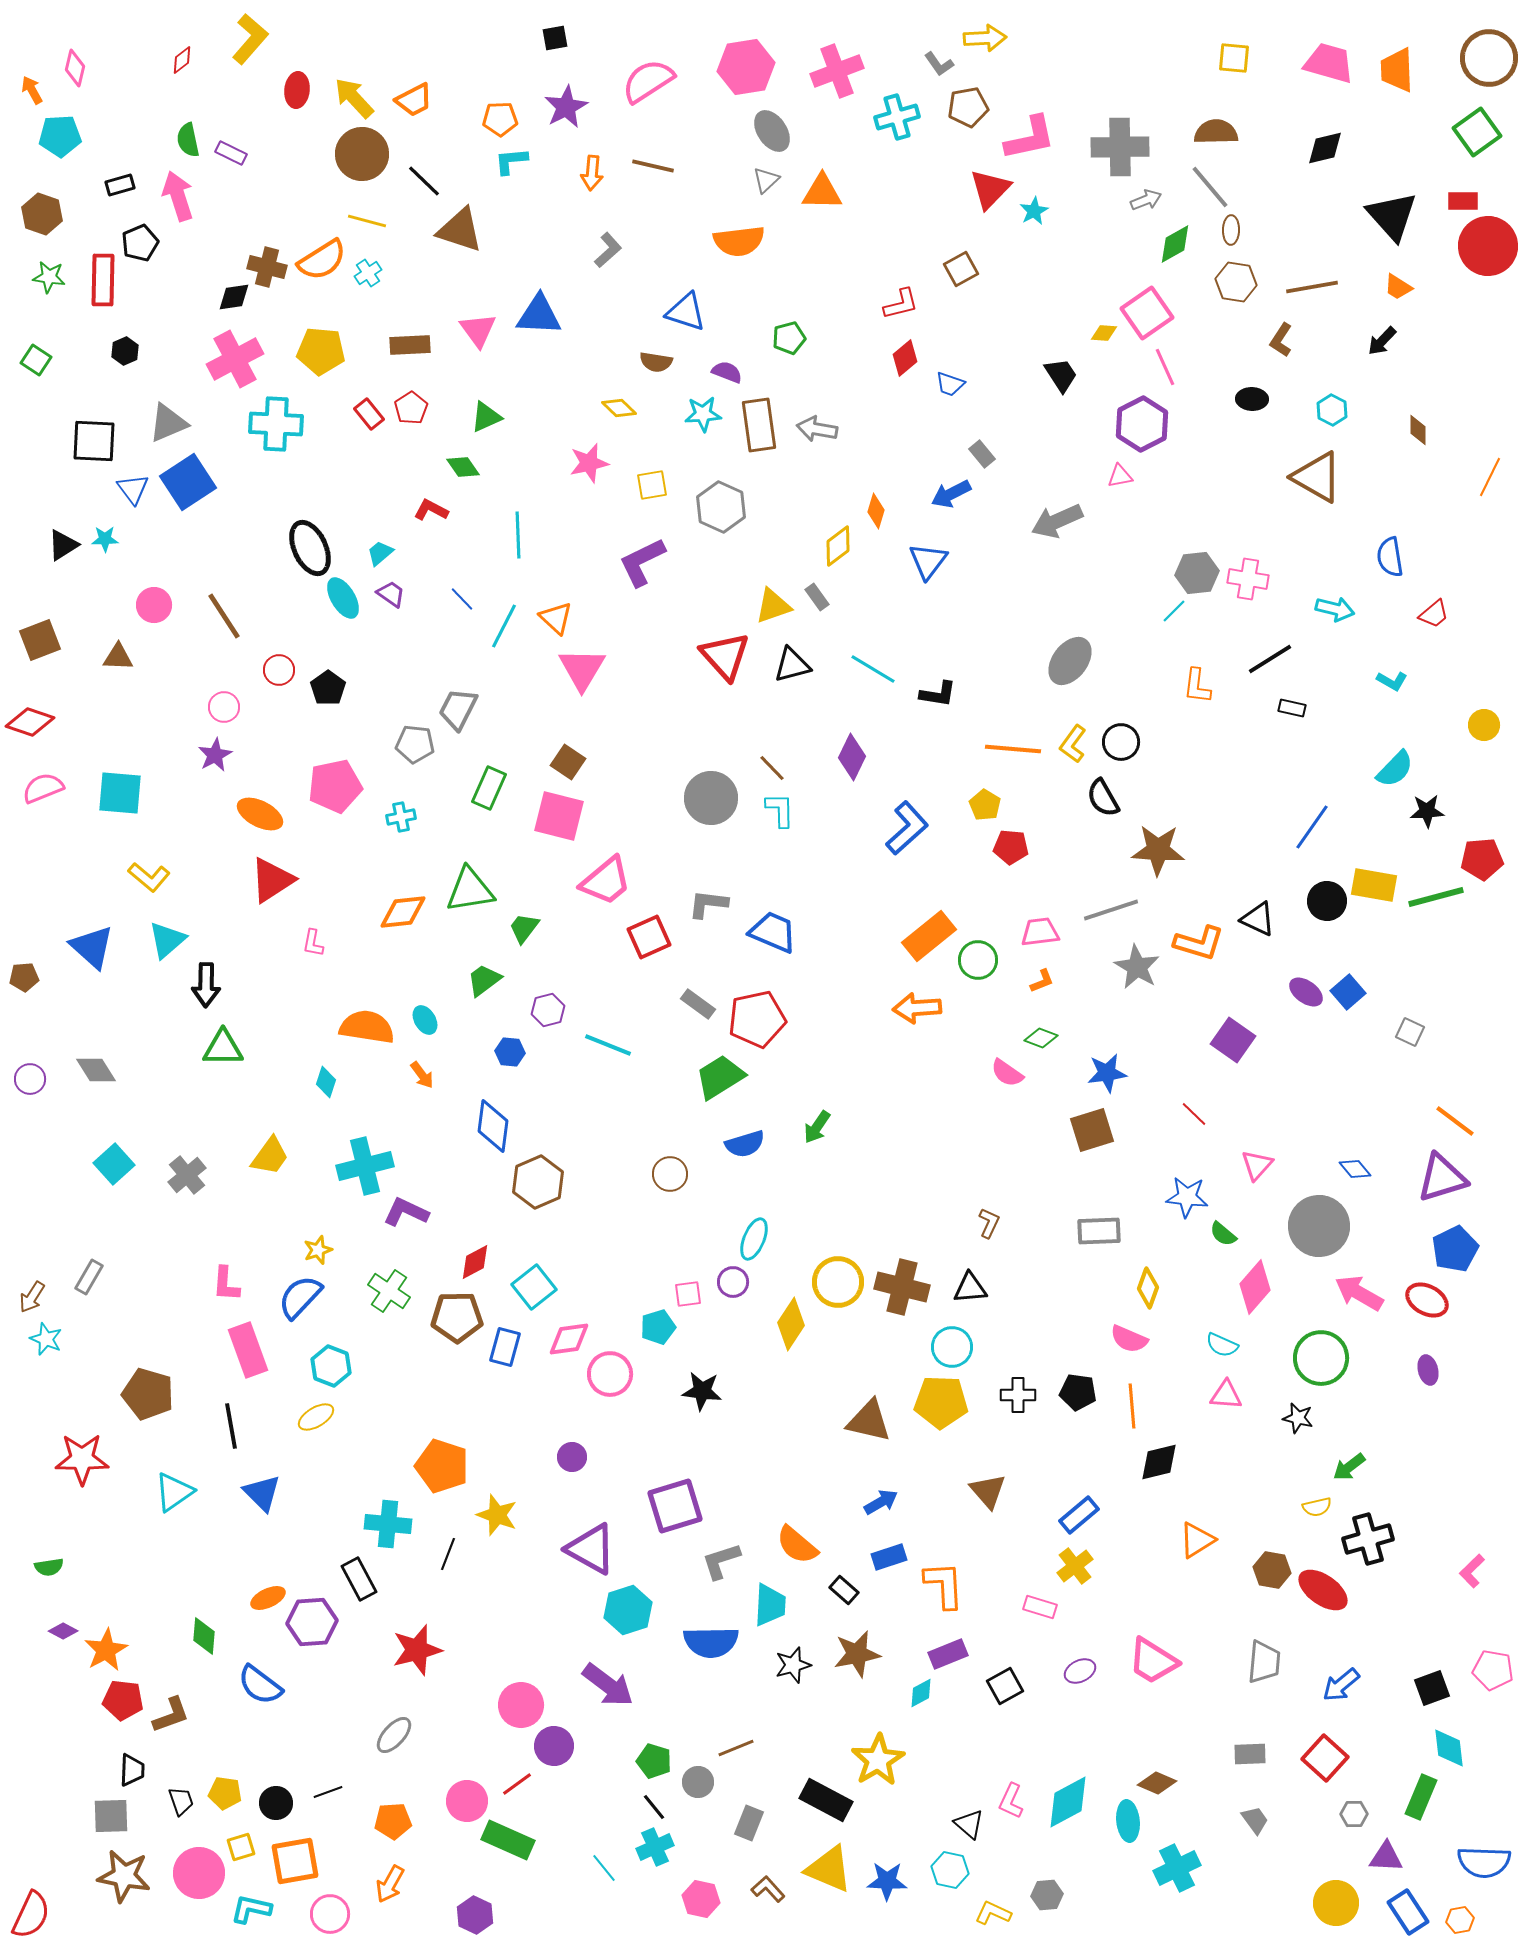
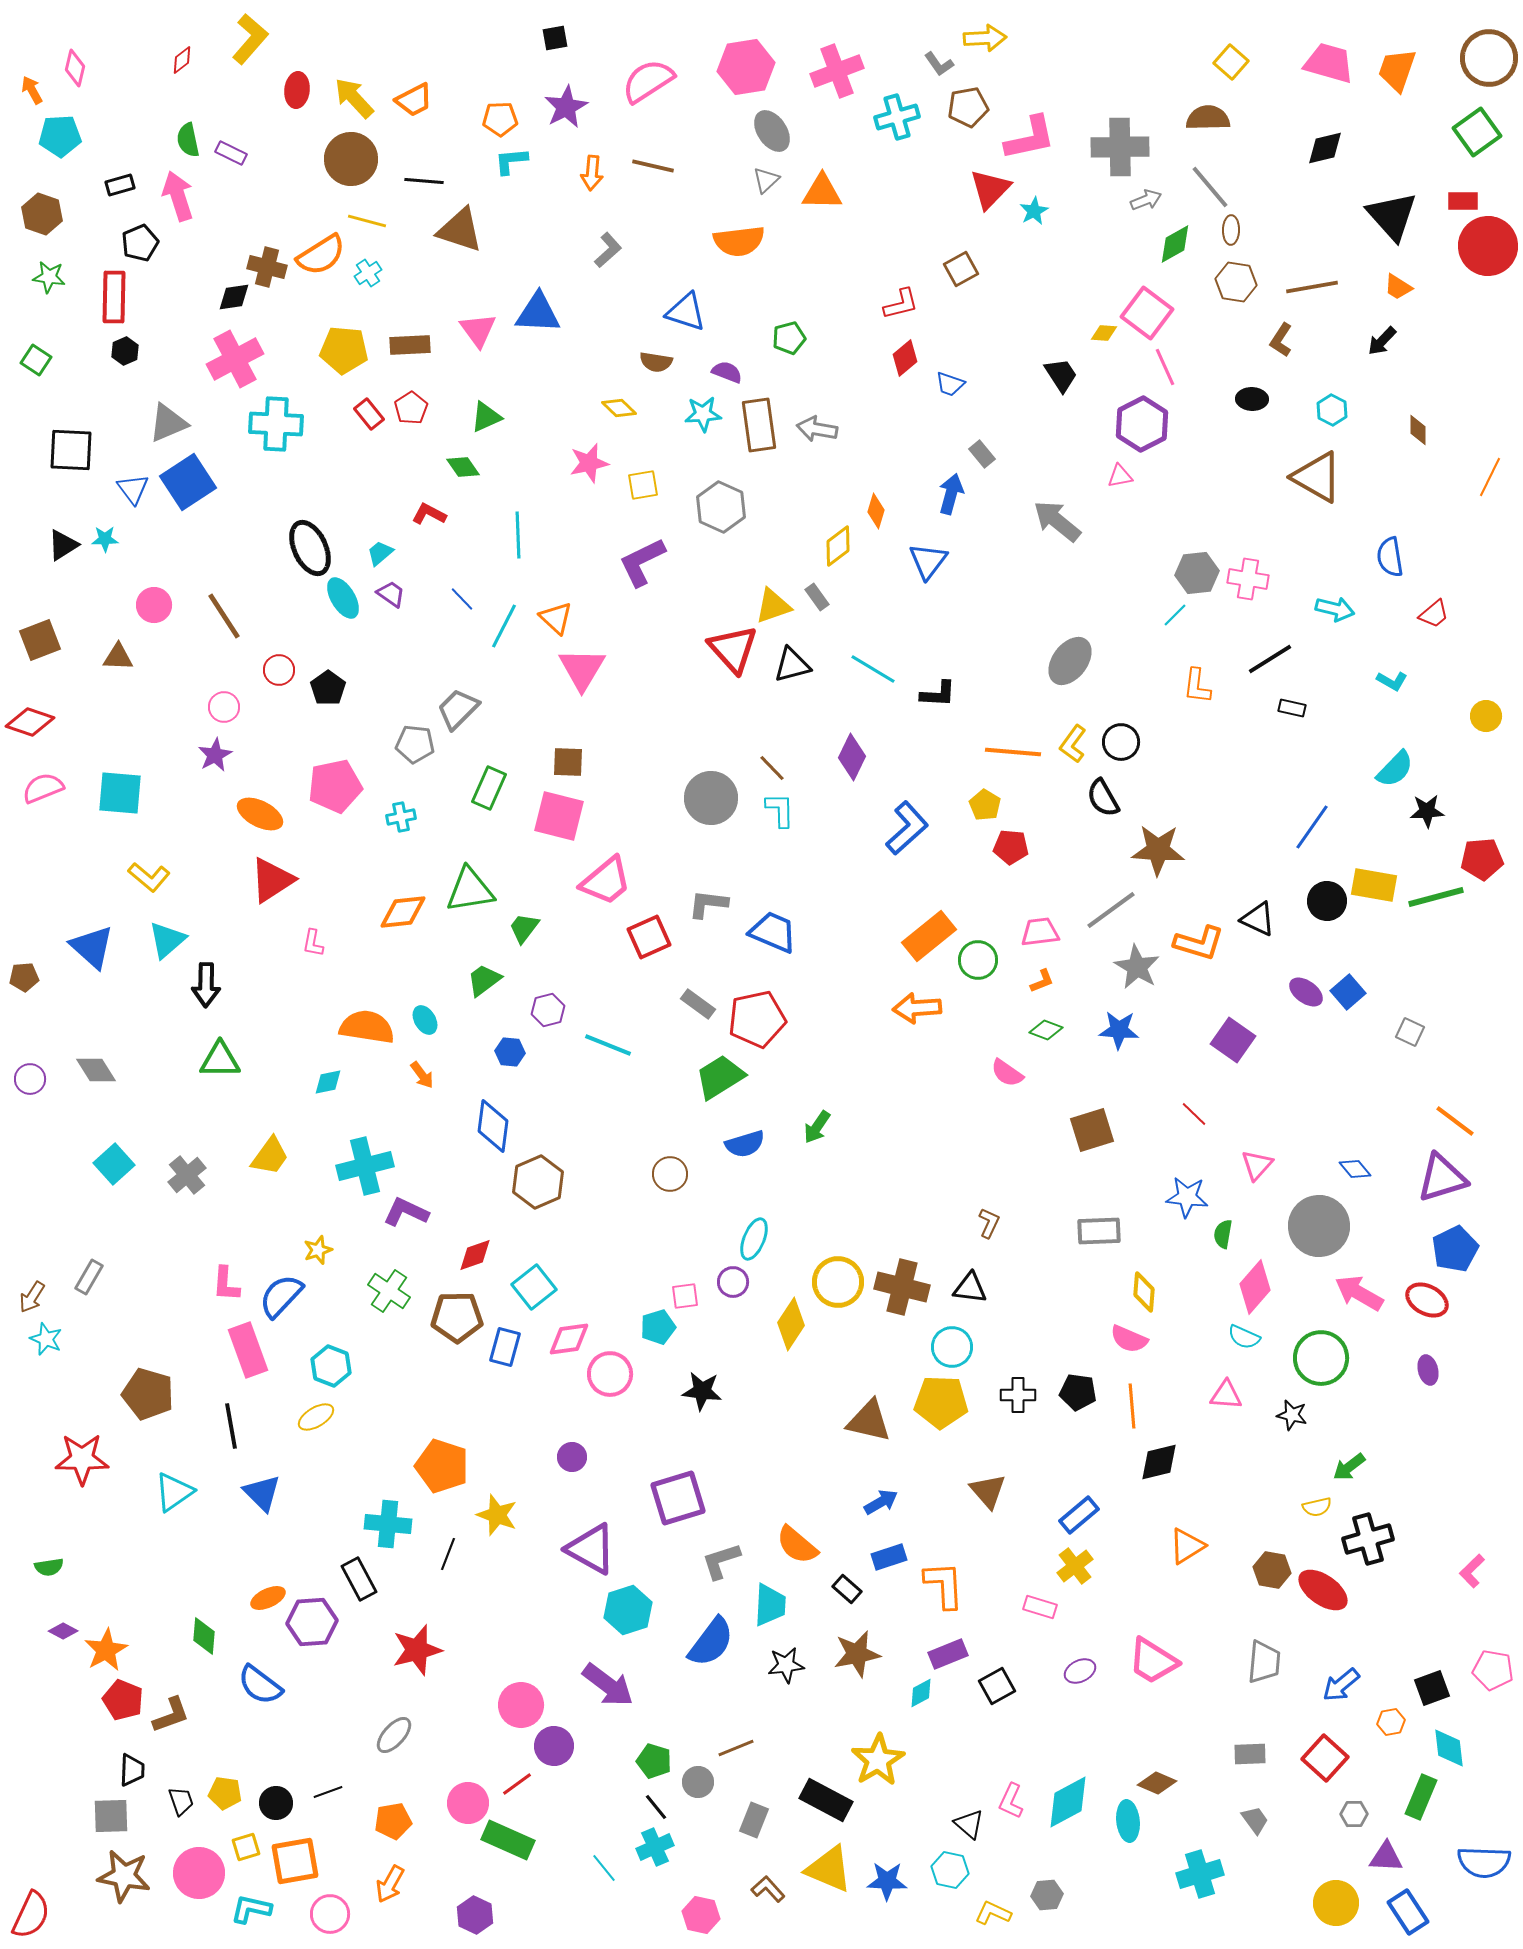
yellow square at (1234, 58): moved 3 px left, 4 px down; rotated 36 degrees clockwise
orange trapezoid at (1397, 70): rotated 21 degrees clockwise
brown semicircle at (1216, 132): moved 8 px left, 14 px up
brown circle at (362, 154): moved 11 px left, 5 px down
black line at (424, 181): rotated 39 degrees counterclockwise
orange semicircle at (322, 260): moved 1 px left, 5 px up
red rectangle at (103, 280): moved 11 px right, 17 px down
pink square at (1147, 313): rotated 18 degrees counterclockwise
blue triangle at (539, 315): moved 1 px left, 2 px up
yellow pentagon at (321, 351): moved 23 px right, 1 px up
black square at (94, 441): moved 23 px left, 9 px down
yellow square at (652, 485): moved 9 px left
blue arrow at (951, 494): rotated 132 degrees clockwise
red L-shape at (431, 510): moved 2 px left, 4 px down
gray arrow at (1057, 521): rotated 63 degrees clockwise
cyan line at (1174, 611): moved 1 px right, 4 px down
red triangle at (725, 656): moved 8 px right, 7 px up
black L-shape at (938, 694): rotated 6 degrees counterclockwise
gray trapezoid at (458, 709): rotated 18 degrees clockwise
yellow circle at (1484, 725): moved 2 px right, 9 px up
orange line at (1013, 749): moved 3 px down
brown square at (568, 762): rotated 32 degrees counterclockwise
gray line at (1111, 910): rotated 18 degrees counterclockwise
green diamond at (1041, 1038): moved 5 px right, 8 px up
green triangle at (223, 1048): moved 3 px left, 12 px down
blue star at (1107, 1073): moved 12 px right, 43 px up; rotated 12 degrees clockwise
cyan diamond at (326, 1082): moved 2 px right; rotated 60 degrees clockwise
green semicircle at (1223, 1234): rotated 60 degrees clockwise
red diamond at (475, 1262): moved 7 px up; rotated 9 degrees clockwise
black triangle at (970, 1288): rotated 12 degrees clockwise
yellow diamond at (1148, 1288): moved 4 px left, 4 px down; rotated 15 degrees counterclockwise
pink square at (688, 1294): moved 3 px left, 2 px down
blue semicircle at (300, 1297): moved 19 px left, 1 px up
cyan semicircle at (1222, 1345): moved 22 px right, 8 px up
black star at (1298, 1418): moved 6 px left, 3 px up
purple square at (675, 1506): moved 3 px right, 8 px up
orange triangle at (1197, 1540): moved 10 px left, 6 px down
black rectangle at (844, 1590): moved 3 px right, 1 px up
blue semicircle at (711, 1642): rotated 52 degrees counterclockwise
black star at (793, 1665): moved 7 px left; rotated 9 degrees clockwise
black square at (1005, 1686): moved 8 px left
red pentagon at (123, 1700): rotated 15 degrees clockwise
pink circle at (467, 1801): moved 1 px right, 2 px down
black line at (654, 1807): moved 2 px right
orange pentagon at (393, 1821): rotated 6 degrees counterclockwise
gray rectangle at (749, 1823): moved 5 px right, 3 px up
yellow square at (241, 1847): moved 5 px right
cyan cross at (1177, 1868): moved 23 px right, 6 px down; rotated 9 degrees clockwise
pink hexagon at (701, 1899): moved 16 px down
orange hexagon at (1460, 1920): moved 69 px left, 198 px up
